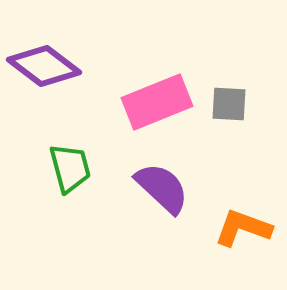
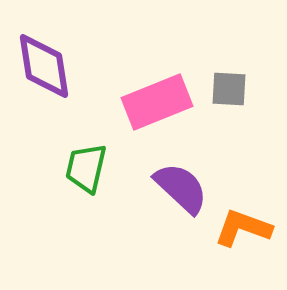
purple diamond: rotated 44 degrees clockwise
gray square: moved 15 px up
green trapezoid: moved 16 px right; rotated 152 degrees counterclockwise
purple semicircle: moved 19 px right
